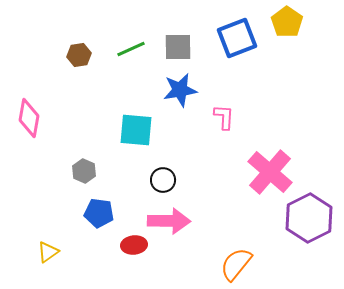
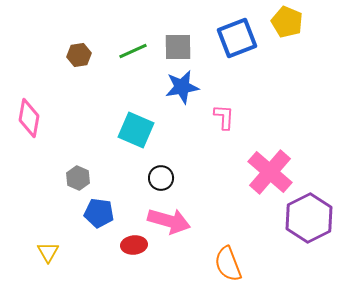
yellow pentagon: rotated 12 degrees counterclockwise
green line: moved 2 px right, 2 px down
blue star: moved 2 px right, 3 px up
cyan square: rotated 18 degrees clockwise
gray hexagon: moved 6 px left, 7 px down
black circle: moved 2 px left, 2 px up
pink arrow: rotated 15 degrees clockwise
yellow triangle: rotated 25 degrees counterclockwise
orange semicircle: moved 8 px left; rotated 60 degrees counterclockwise
